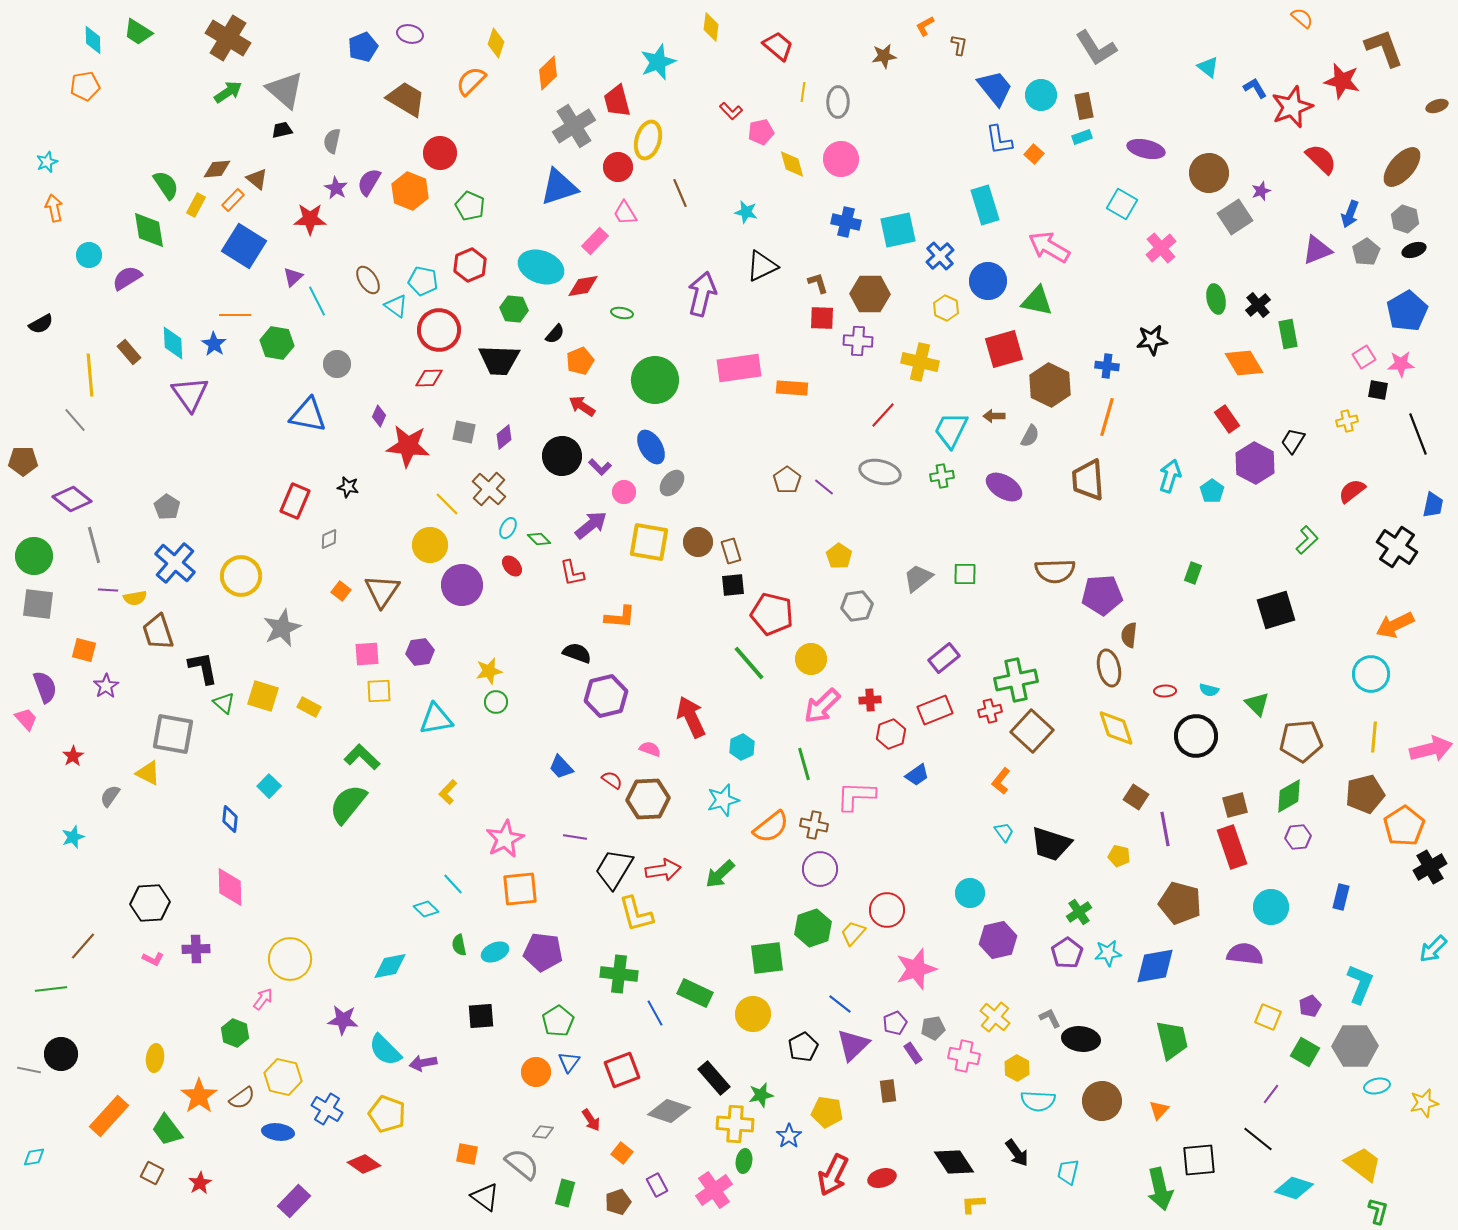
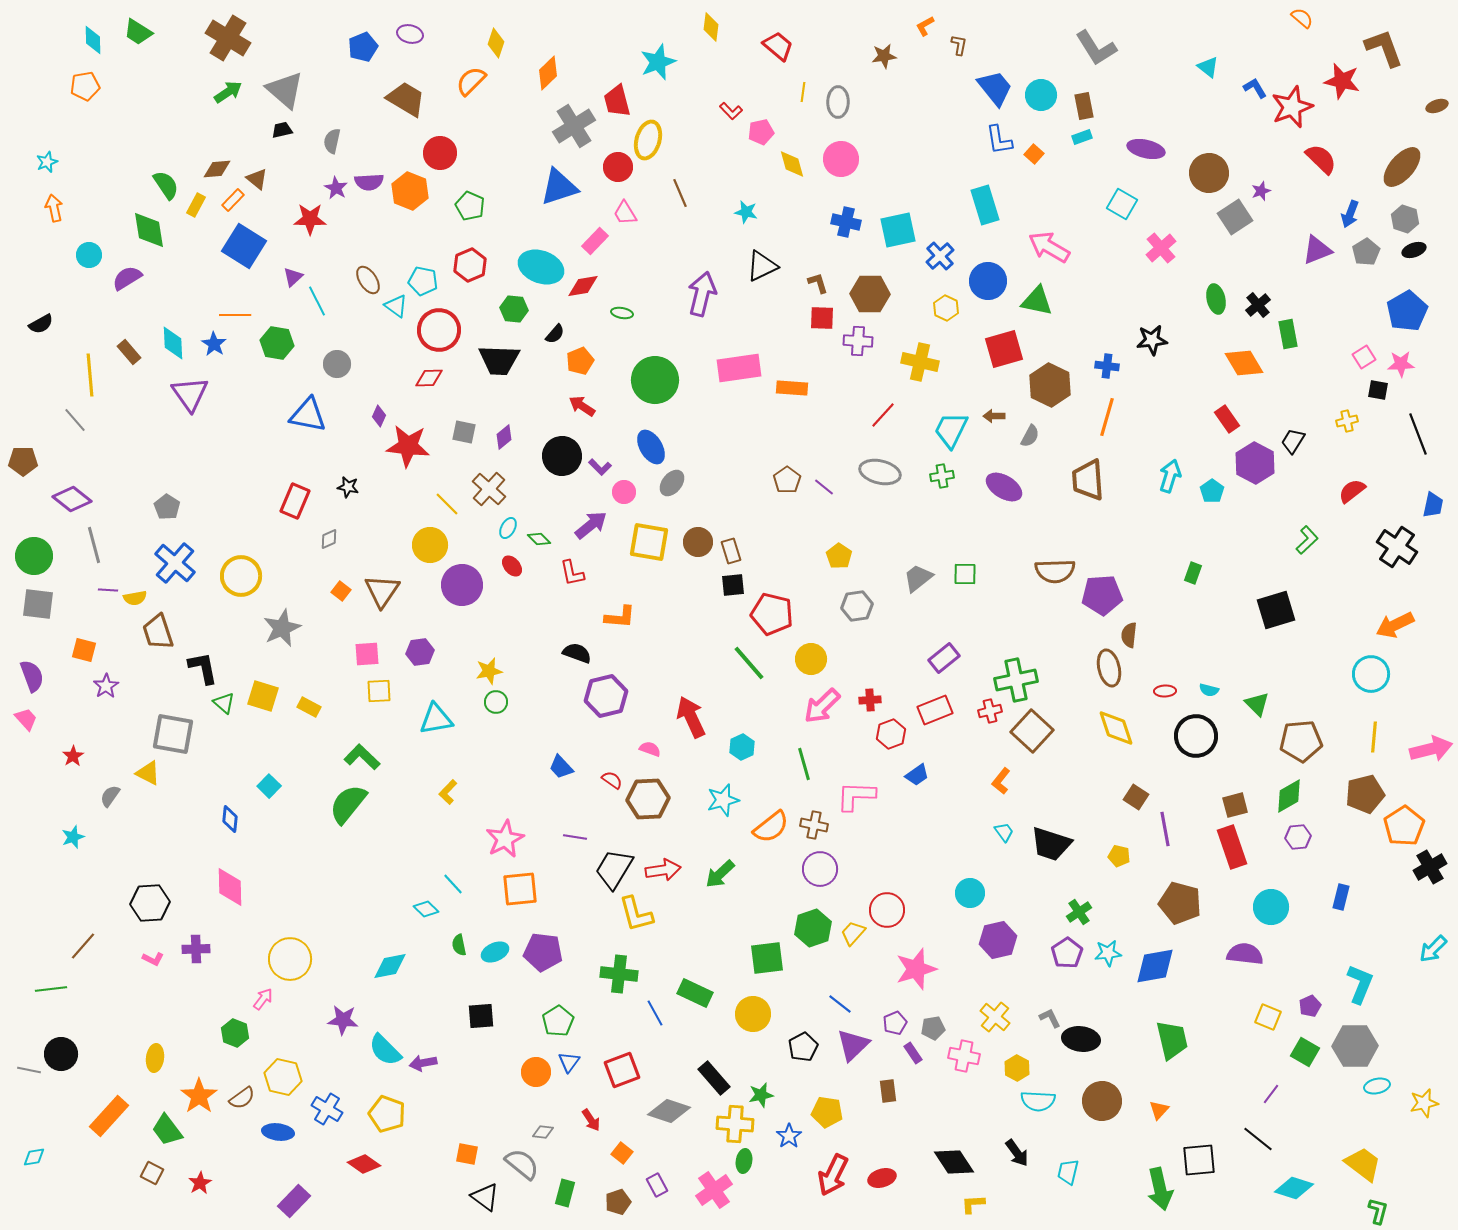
purple semicircle at (369, 182): rotated 124 degrees counterclockwise
purple semicircle at (45, 687): moved 13 px left, 11 px up
